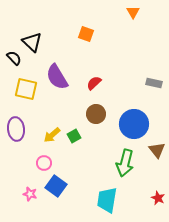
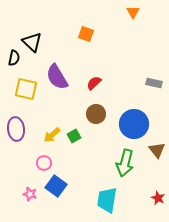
black semicircle: rotated 56 degrees clockwise
